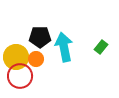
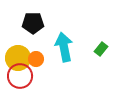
black pentagon: moved 7 px left, 14 px up
green rectangle: moved 2 px down
yellow circle: moved 2 px right, 1 px down
